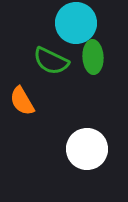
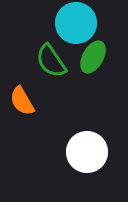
green ellipse: rotated 32 degrees clockwise
green semicircle: rotated 30 degrees clockwise
white circle: moved 3 px down
